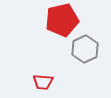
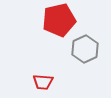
red pentagon: moved 3 px left
